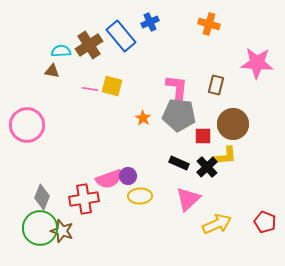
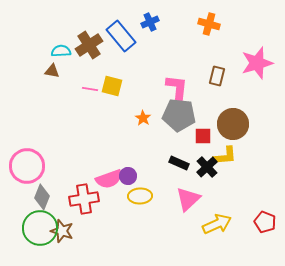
pink star: rotated 20 degrees counterclockwise
brown rectangle: moved 1 px right, 9 px up
pink circle: moved 41 px down
